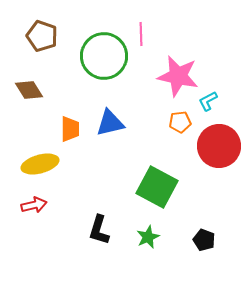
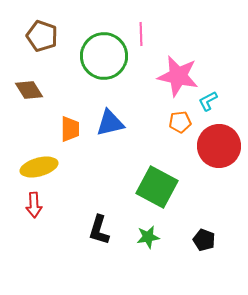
yellow ellipse: moved 1 px left, 3 px down
red arrow: rotated 100 degrees clockwise
green star: rotated 15 degrees clockwise
